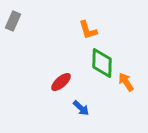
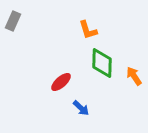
orange arrow: moved 8 px right, 6 px up
